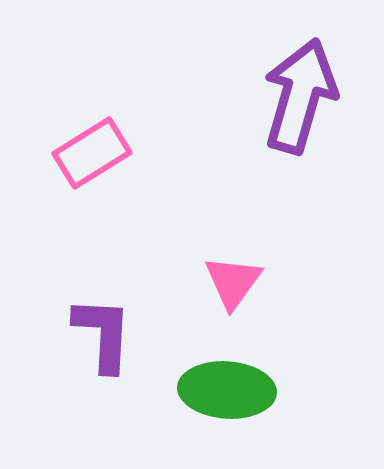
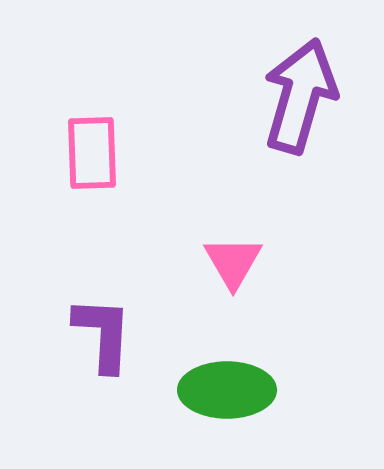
pink rectangle: rotated 60 degrees counterclockwise
pink triangle: moved 20 px up; rotated 6 degrees counterclockwise
green ellipse: rotated 4 degrees counterclockwise
